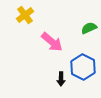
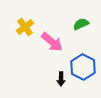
yellow cross: moved 12 px down
green semicircle: moved 8 px left, 4 px up
